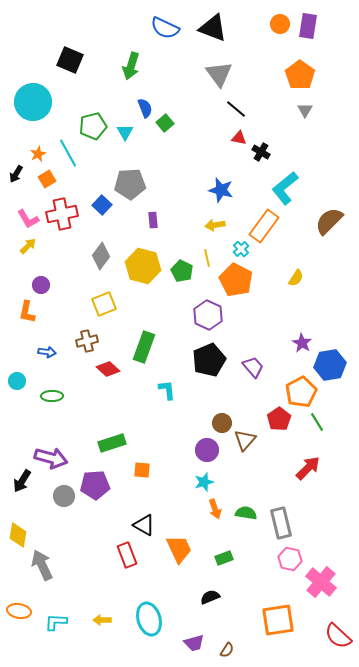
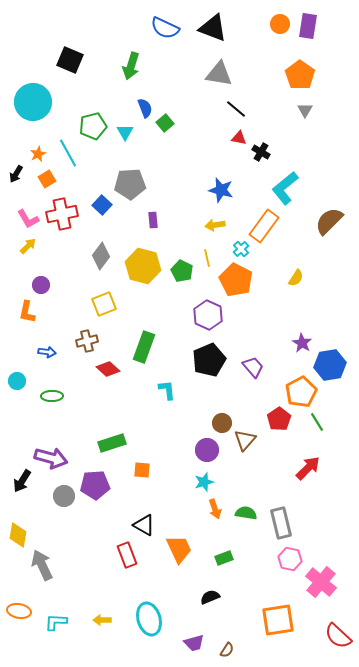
gray triangle at (219, 74): rotated 44 degrees counterclockwise
